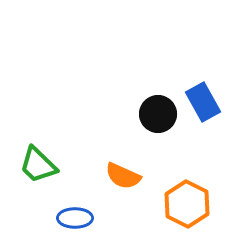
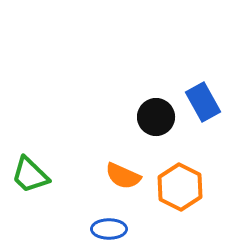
black circle: moved 2 px left, 3 px down
green trapezoid: moved 8 px left, 10 px down
orange hexagon: moved 7 px left, 17 px up
blue ellipse: moved 34 px right, 11 px down
